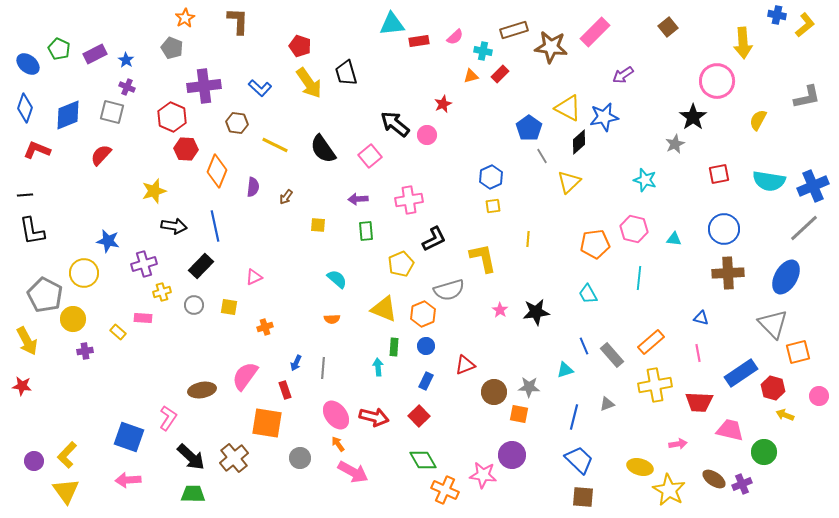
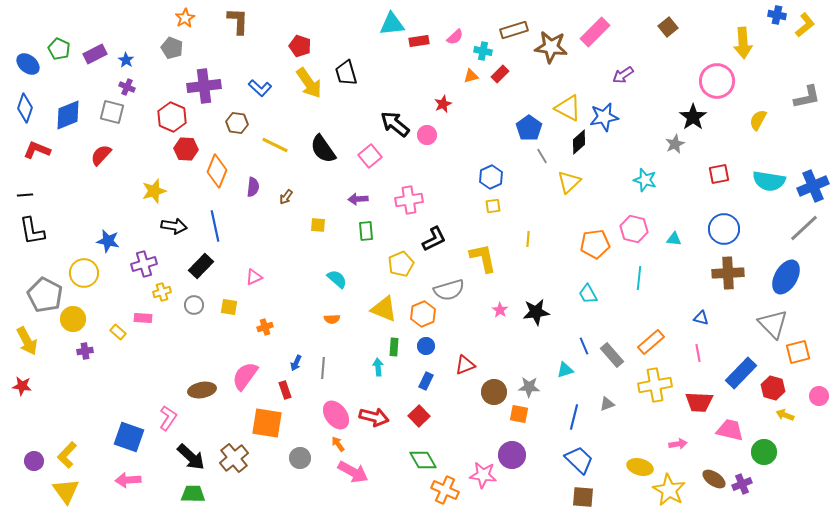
blue rectangle at (741, 373): rotated 12 degrees counterclockwise
